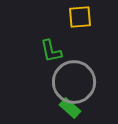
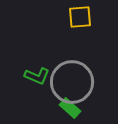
green L-shape: moved 14 px left, 25 px down; rotated 55 degrees counterclockwise
gray circle: moved 2 px left
